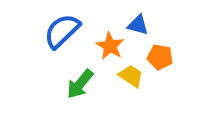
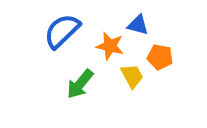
orange star: rotated 16 degrees counterclockwise
yellow trapezoid: moved 1 px right; rotated 28 degrees clockwise
